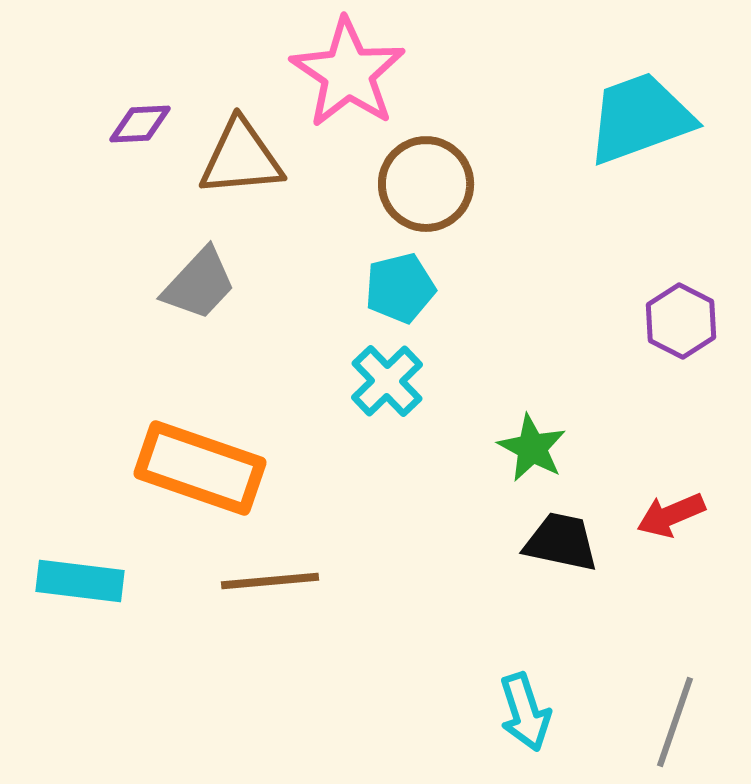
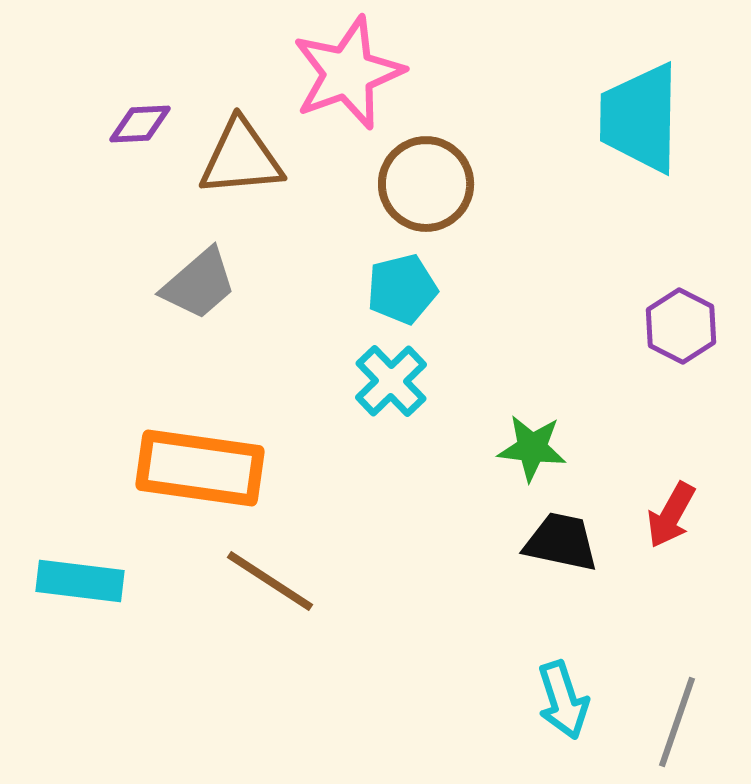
pink star: rotated 18 degrees clockwise
cyan trapezoid: rotated 69 degrees counterclockwise
gray trapezoid: rotated 6 degrees clockwise
cyan pentagon: moved 2 px right, 1 px down
purple hexagon: moved 5 px down
cyan cross: moved 4 px right
green star: rotated 22 degrees counterclockwise
orange rectangle: rotated 11 degrees counterclockwise
red arrow: rotated 38 degrees counterclockwise
brown line: rotated 38 degrees clockwise
cyan arrow: moved 38 px right, 12 px up
gray line: moved 2 px right
